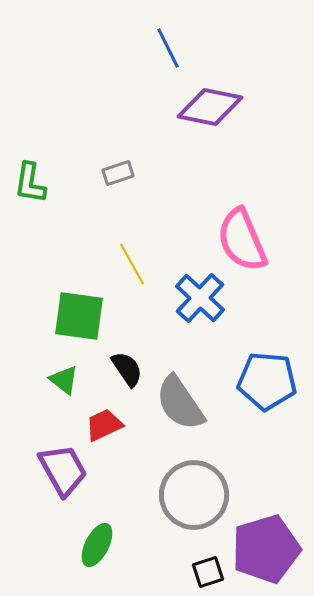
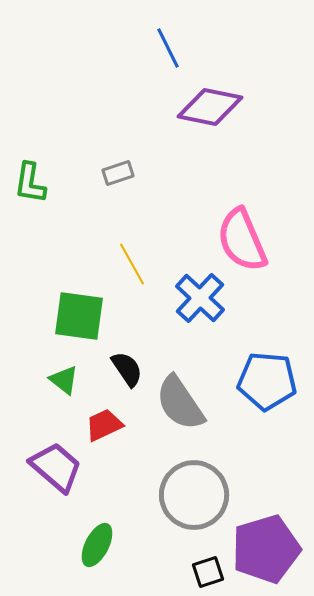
purple trapezoid: moved 7 px left, 3 px up; rotated 20 degrees counterclockwise
